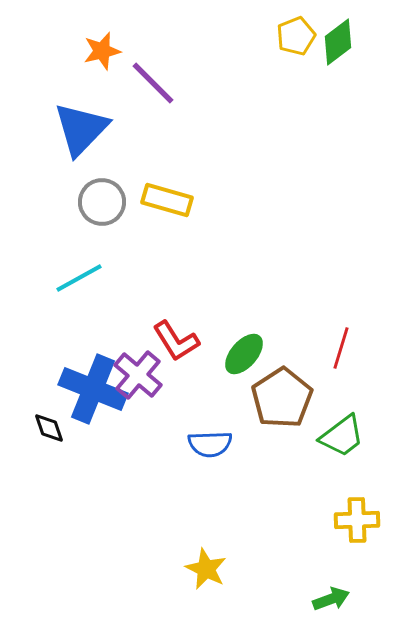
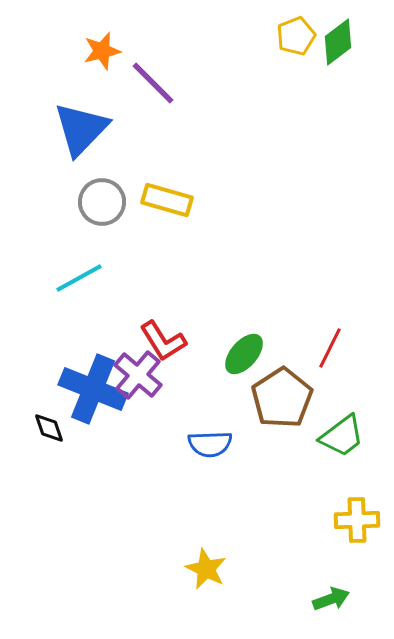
red L-shape: moved 13 px left
red line: moved 11 px left; rotated 9 degrees clockwise
